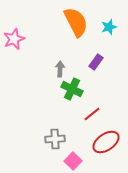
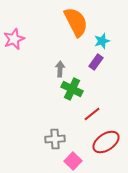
cyan star: moved 7 px left, 14 px down
